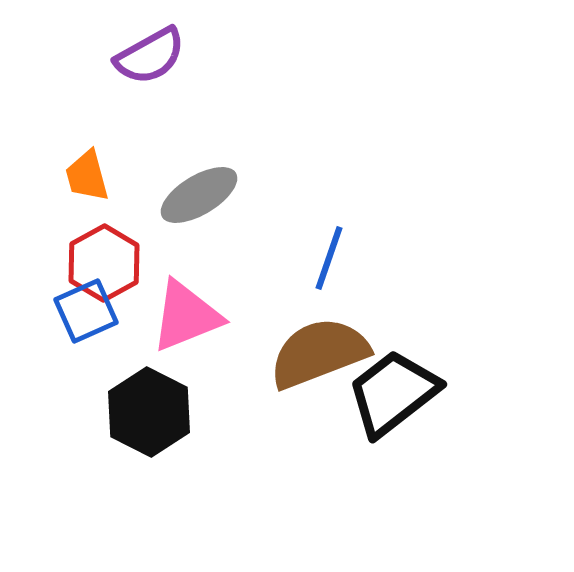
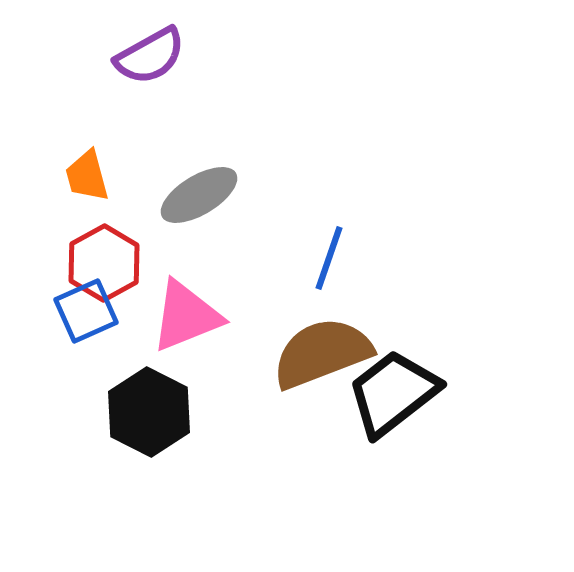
brown semicircle: moved 3 px right
